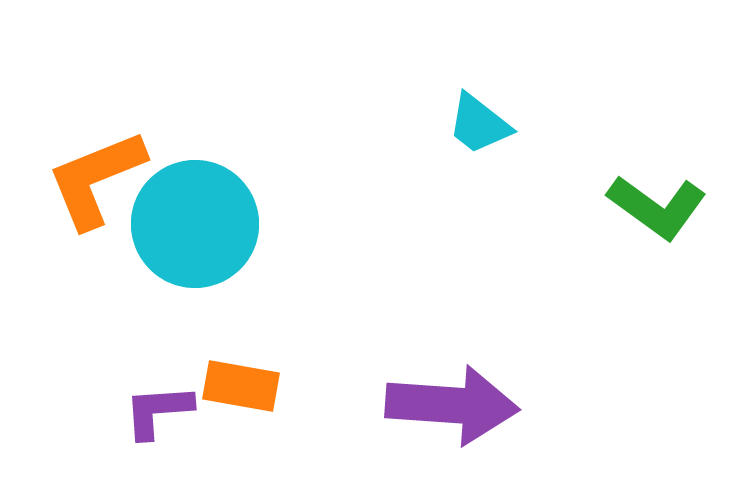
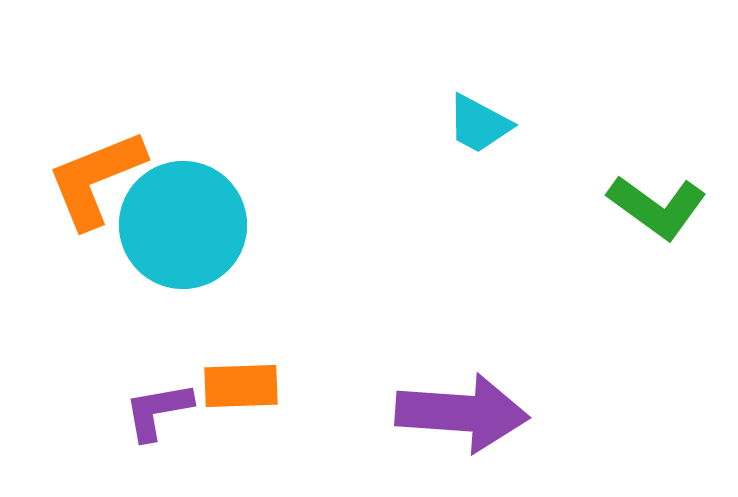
cyan trapezoid: rotated 10 degrees counterclockwise
cyan circle: moved 12 px left, 1 px down
orange rectangle: rotated 12 degrees counterclockwise
purple arrow: moved 10 px right, 8 px down
purple L-shape: rotated 6 degrees counterclockwise
